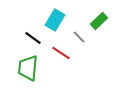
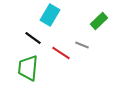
cyan rectangle: moved 5 px left, 5 px up
gray line: moved 3 px right, 8 px down; rotated 24 degrees counterclockwise
